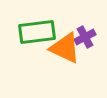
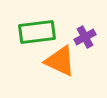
orange triangle: moved 5 px left, 13 px down
